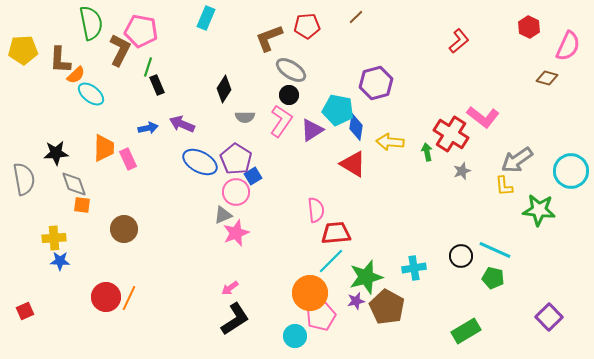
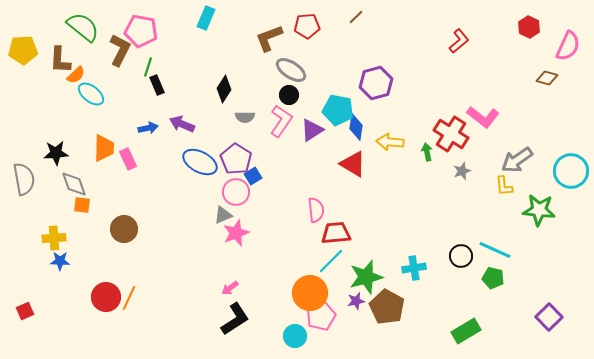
green semicircle at (91, 23): moved 8 px left, 4 px down; rotated 40 degrees counterclockwise
